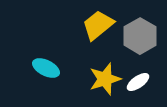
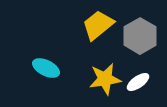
yellow star: rotated 8 degrees clockwise
